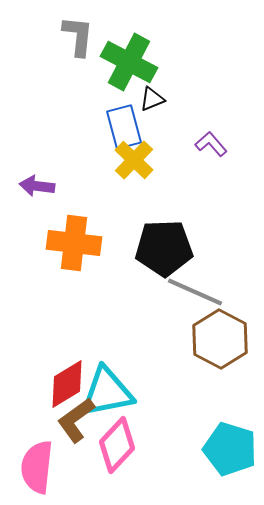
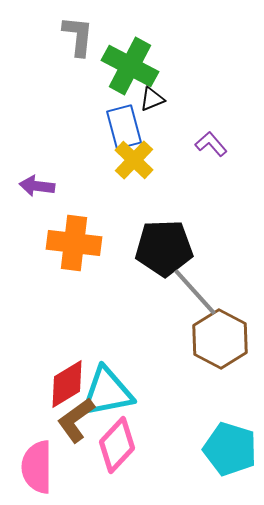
green cross: moved 1 px right, 4 px down
gray line: rotated 24 degrees clockwise
pink semicircle: rotated 6 degrees counterclockwise
